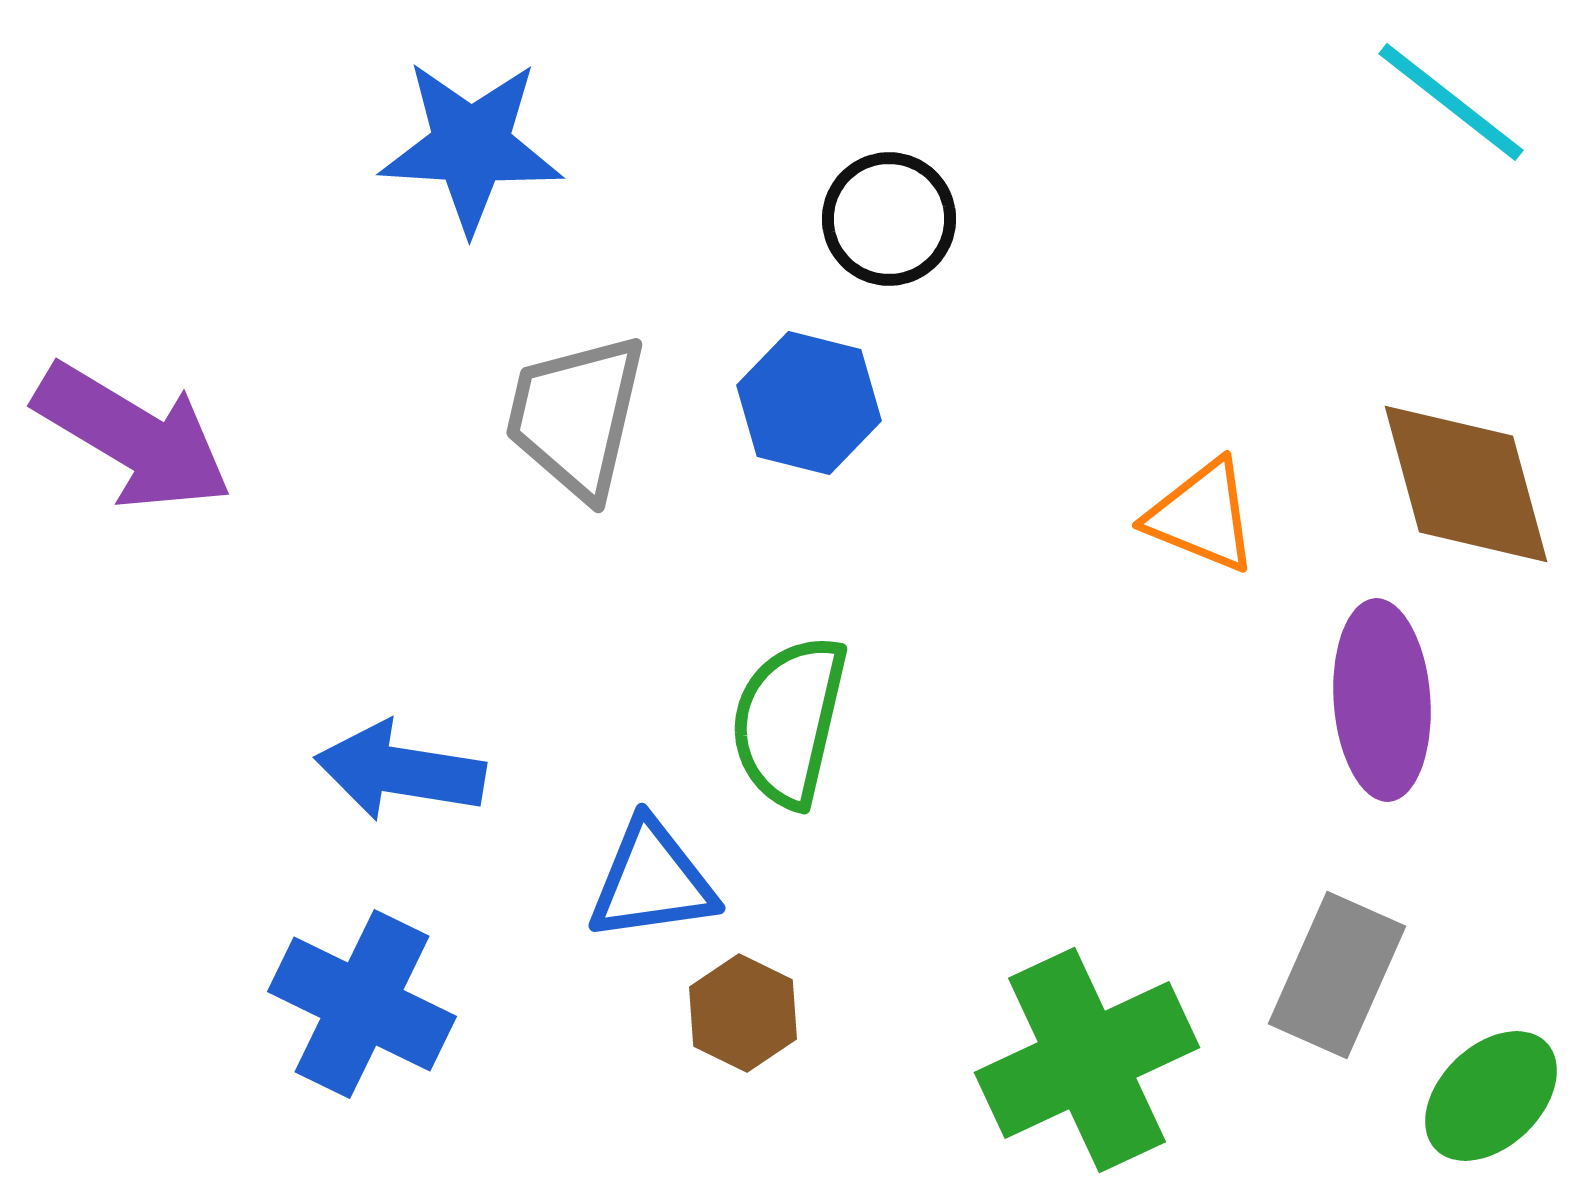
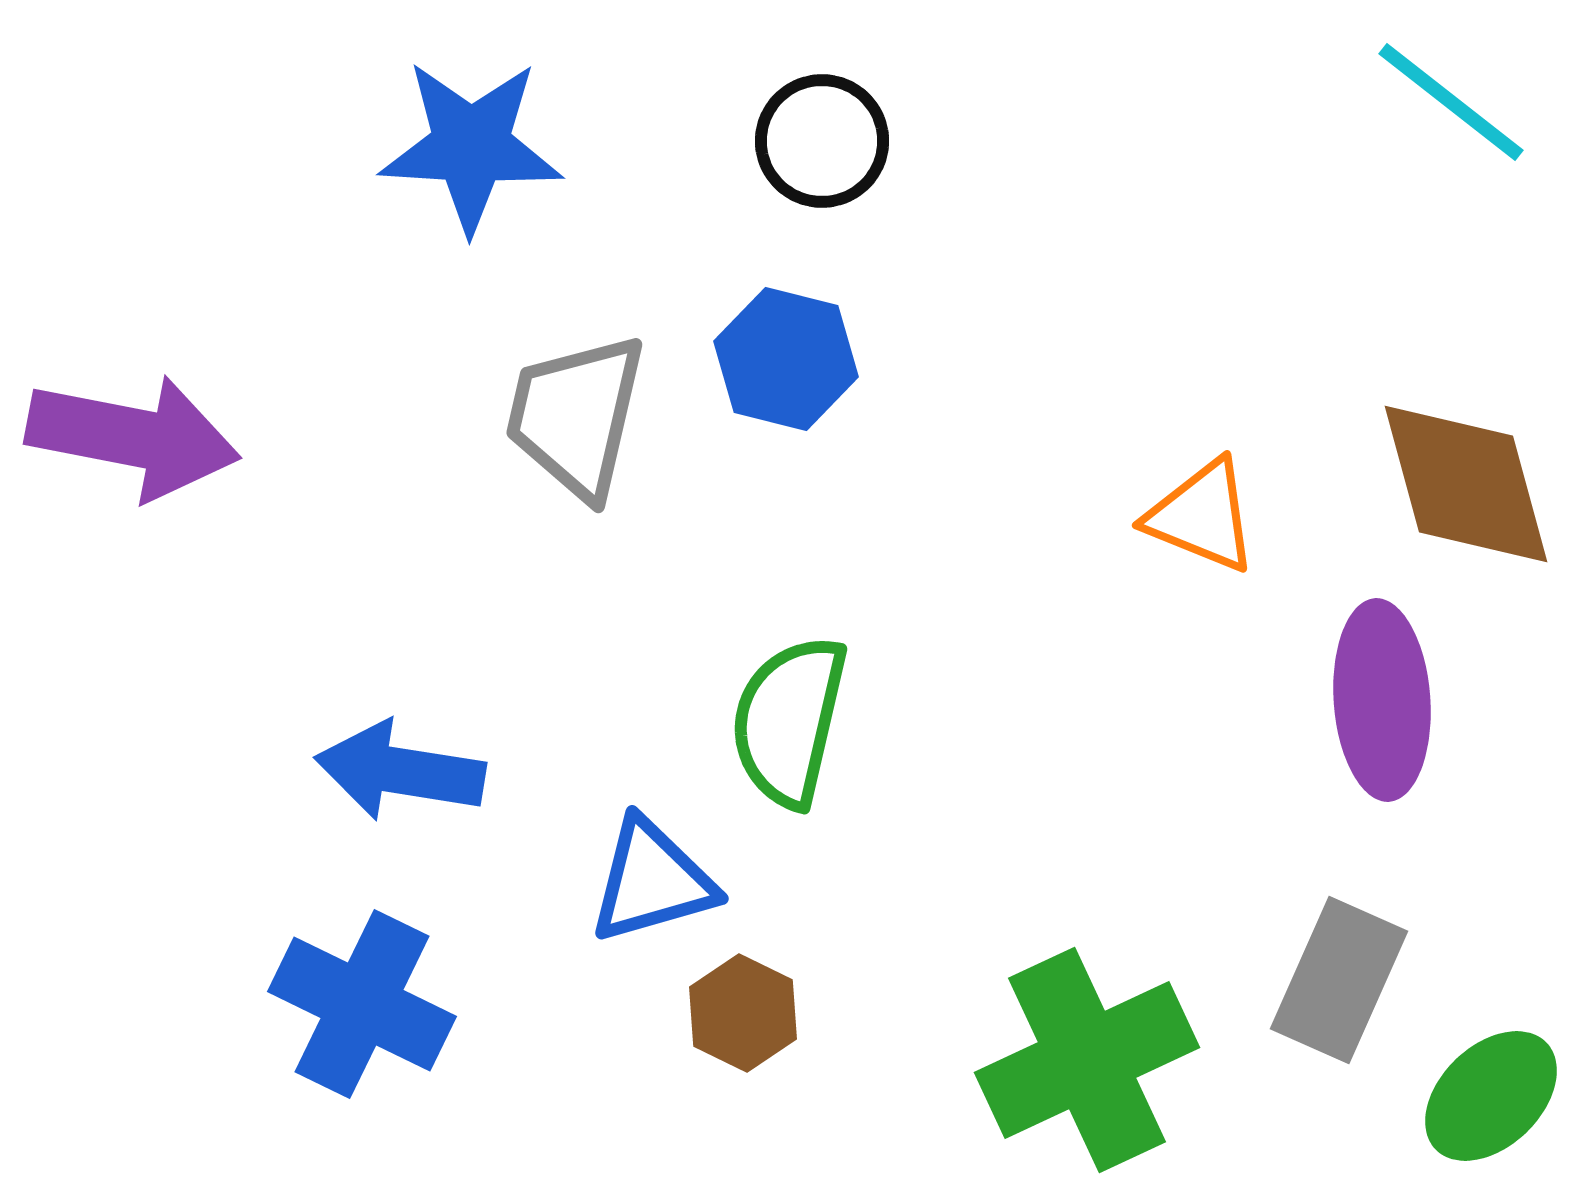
black circle: moved 67 px left, 78 px up
blue hexagon: moved 23 px left, 44 px up
purple arrow: rotated 20 degrees counterclockwise
blue triangle: rotated 8 degrees counterclockwise
gray rectangle: moved 2 px right, 5 px down
